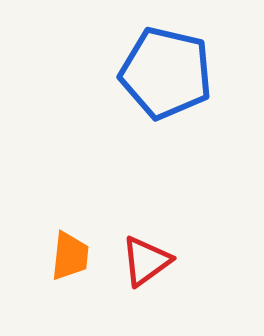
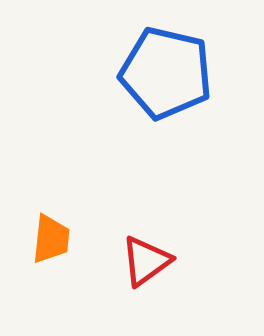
orange trapezoid: moved 19 px left, 17 px up
